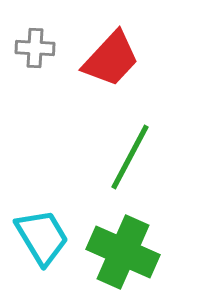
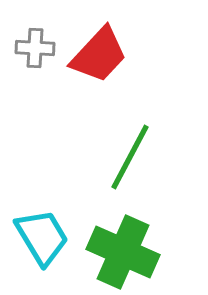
red trapezoid: moved 12 px left, 4 px up
